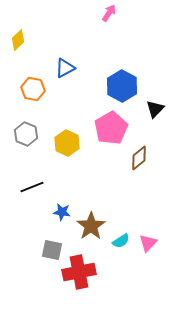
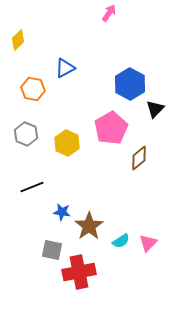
blue hexagon: moved 8 px right, 2 px up
brown star: moved 2 px left
